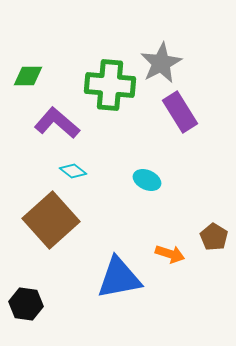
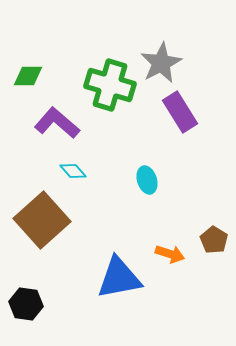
green cross: rotated 12 degrees clockwise
cyan diamond: rotated 12 degrees clockwise
cyan ellipse: rotated 48 degrees clockwise
brown square: moved 9 px left
brown pentagon: moved 3 px down
